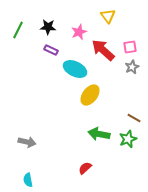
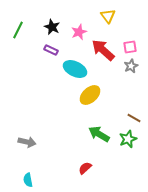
black star: moved 4 px right; rotated 21 degrees clockwise
gray star: moved 1 px left, 1 px up
yellow ellipse: rotated 10 degrees clockwise
green arrow: rotated 20 degrees clockwise
